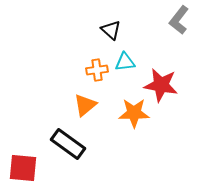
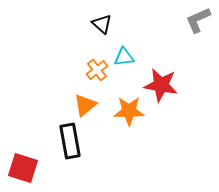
gray L-shape: moved 19 px right; rotated 28 degrees clockwise
black triangle: moved 9 px left, 6 px up
cyan triangle: moved 1 px left, 5 px up
orange cross: rotated 30 degrees counterclockwise
orange star: moved 5 px left, 2 px up
black rectangle: moved 2 px right, 3 px up; rotated 44 degrees clockwise
red square: rotated 12 degrees clockwise
